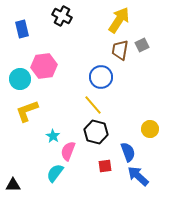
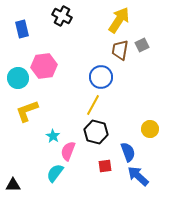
cyan circle: moved 2 px left, 1 px up
yellow line: rotated 70 degrees clockwise
